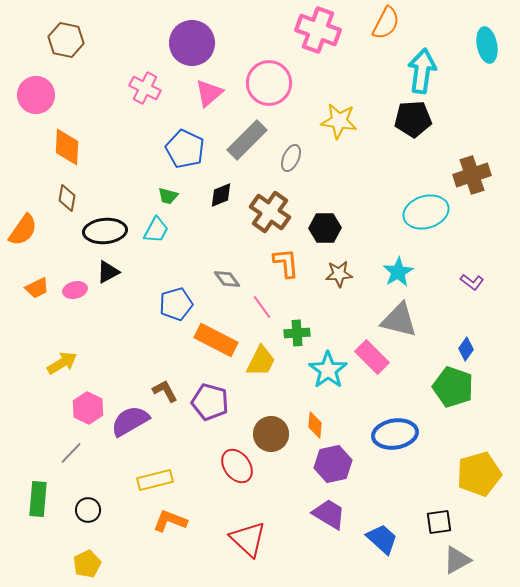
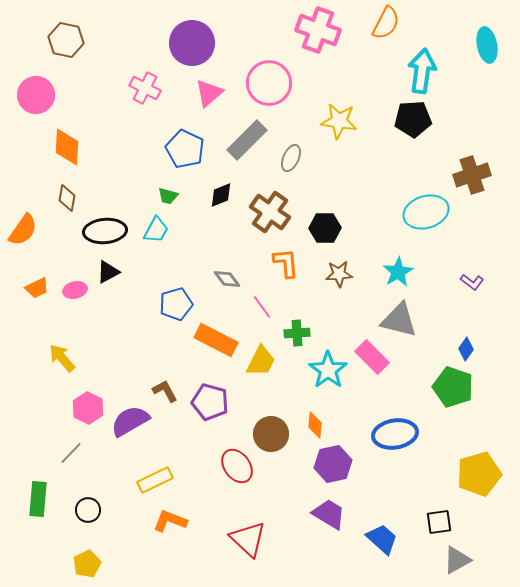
yellow arrow at (62, 363): moved 5 px up; rotated 100 degrees counterclockwise
yellow rectangle at (155, 480): rotated 12 degrees counterclockwise
